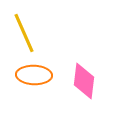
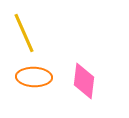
orange ellipse: moved 2 px down
